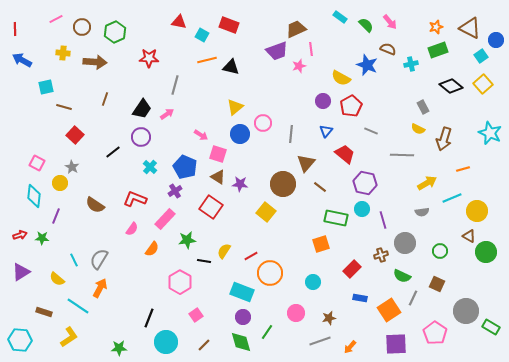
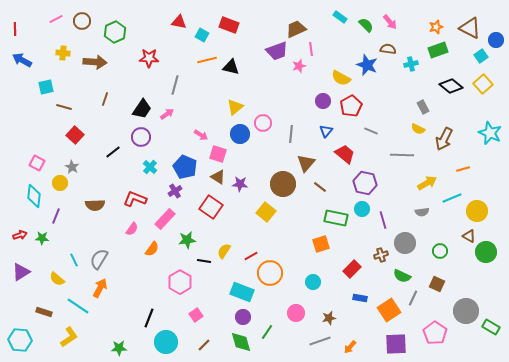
brown circle at (82, 27): moved 6 px up
brown semicircle at (388, 49): rotated 14 degrees counterclockwise
brown arrow at (444, 139): rotated 10 degrees clockwise
brown semicircle at (95, 205): rotated 36 degrees counterclockwise
